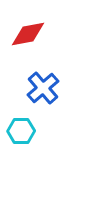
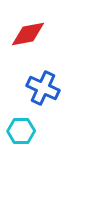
blue cross: rotated 24 degrees counterclockwise
